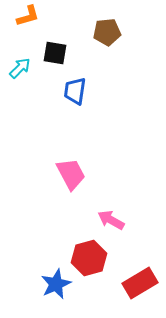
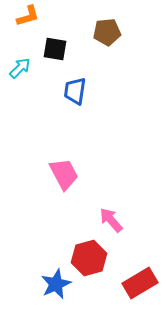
black square: moved 4 px up
pink trapezoid: moved 7 px left
pink arrow: rotated 20 degrees clockwise
